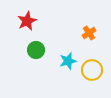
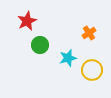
green circle: moved 4 px right, 5 px up
cyan star: moved 3 px up
